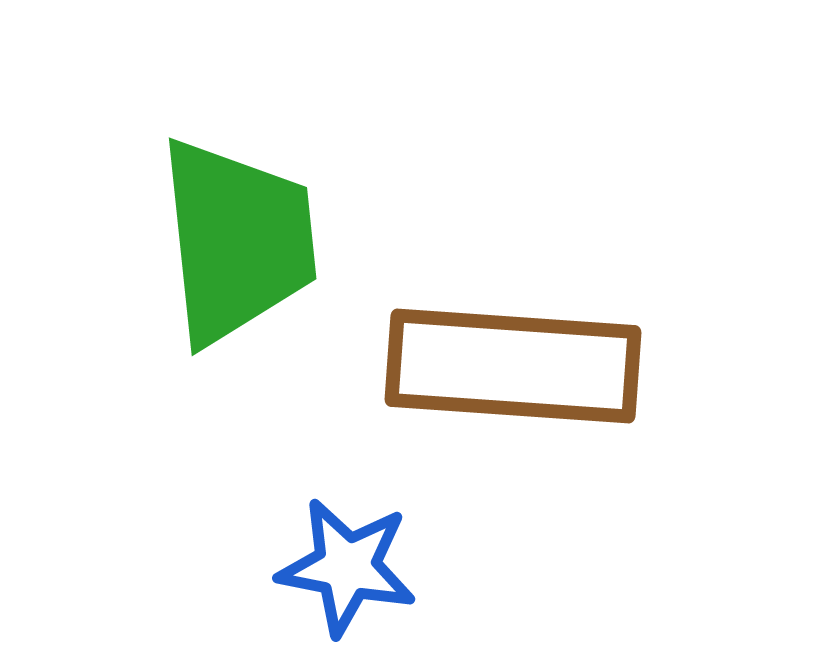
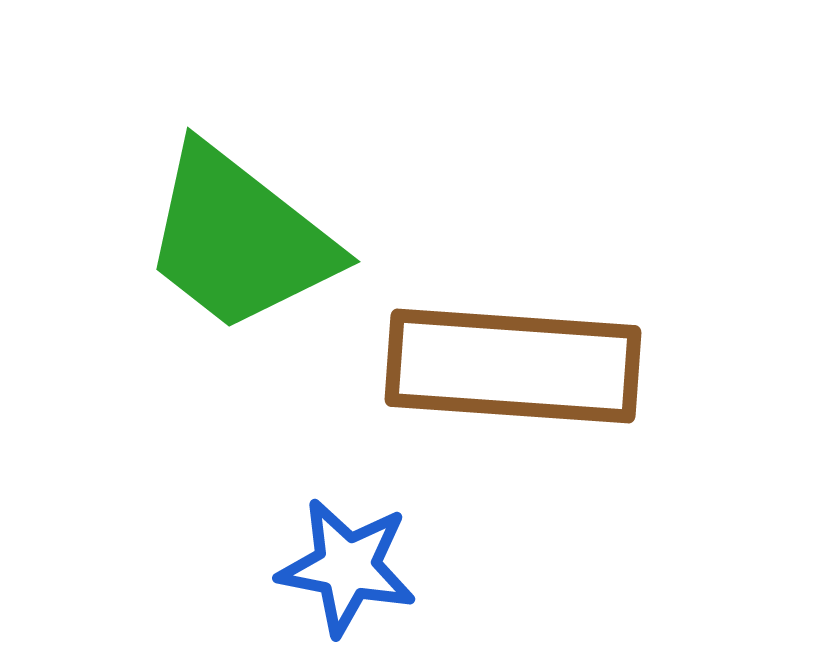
green trapezoid: moved 2 px right, 2 px up; rotated 134 degrees clockwise
